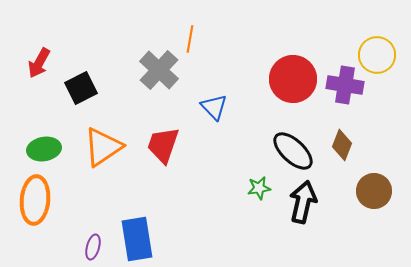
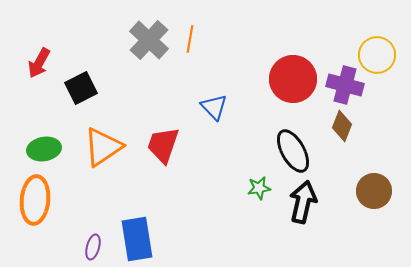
gray cross: moved 10 px left, 30 px up
purple cross: rotated 6 degrees clockwise
brown diamond: moved 19 px up
black ellipse: rotated 18 degrees clockwise
